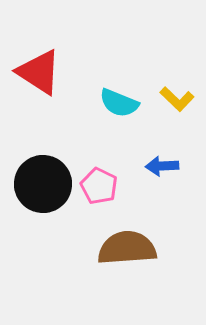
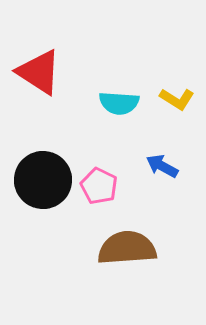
yellow L-shape: rotated 12 degrees counterclockwise
cyan semicircle: rotated 18 degrees counterclockwise
blue arrow: rotated 32 degrees clockwise
black circle: moved 4 px up
